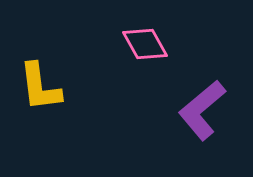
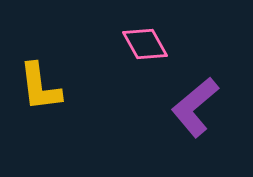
purple L-shape: moved 7 px left, 3 px up
